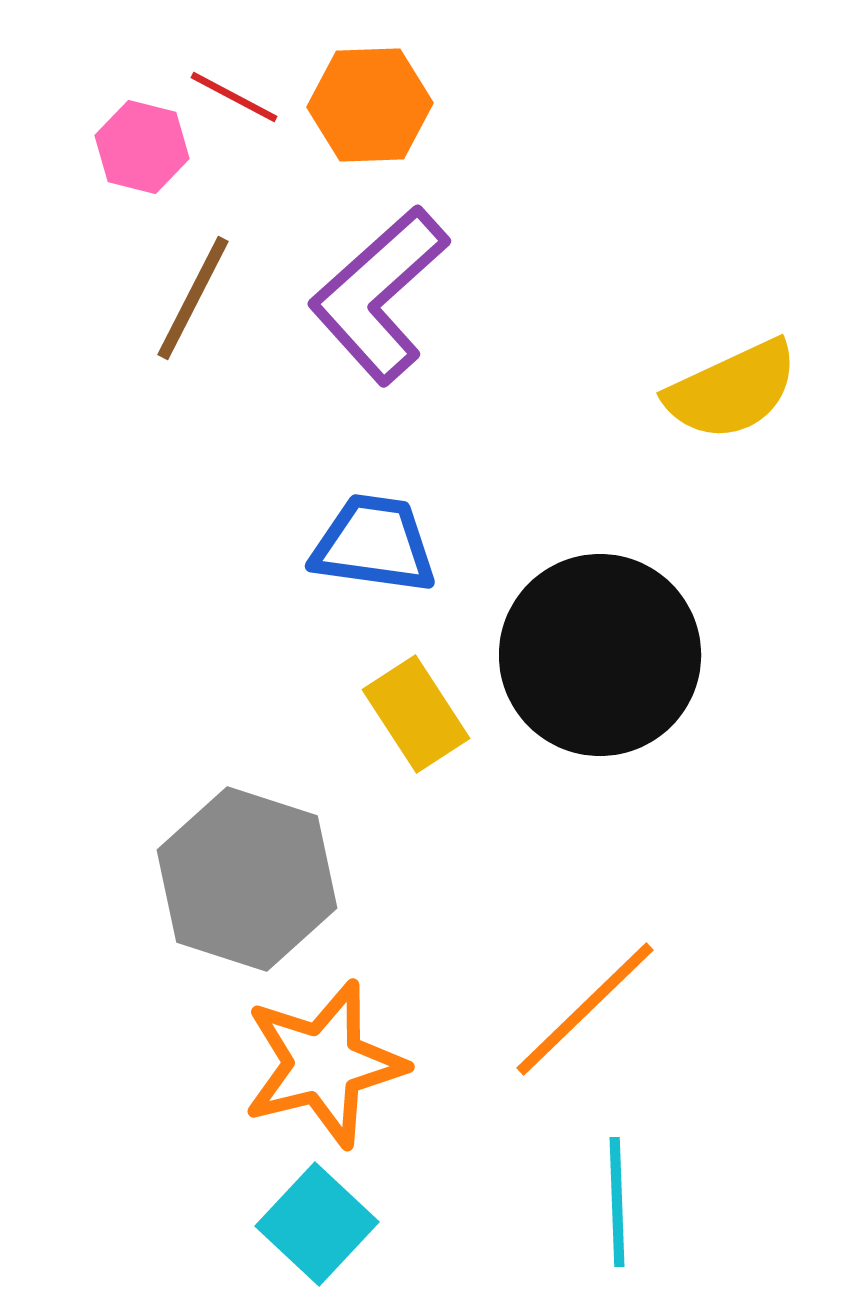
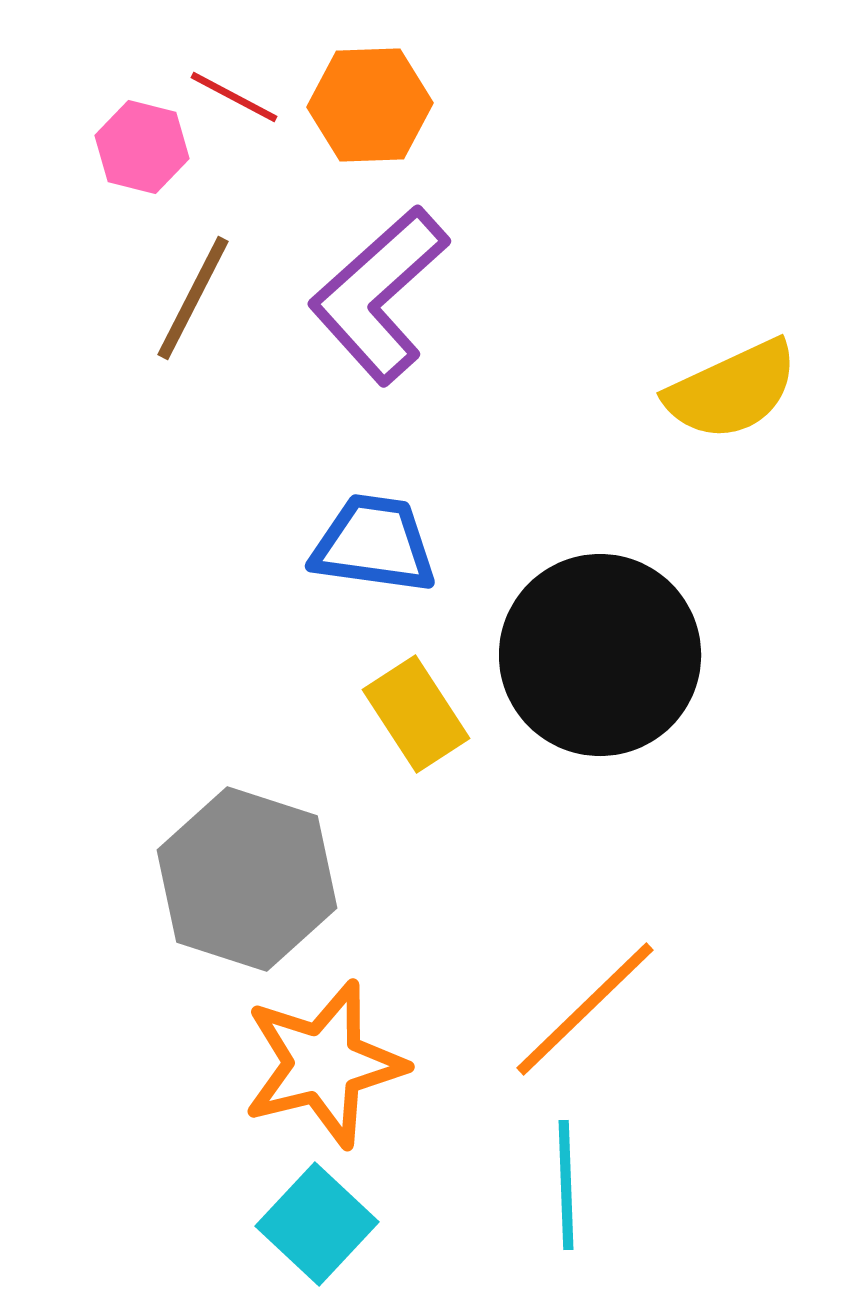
cyan line: moved 51 px left, 17 px up
